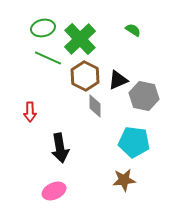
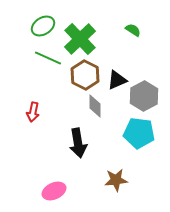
green ellipse: moved 2 px up; rotated 20 degrees counterclockwise
brown hexagon: moved 1 px up
black triangle: moved 1 px left
gray hexagon: rotated 20 degrees clockwise
red arrow: moved 3 px right; rotated 12 degrees clockwise
cyan pentagon: moved 5 px right, 9 px up
black arrow: moved 18 px right, 5 px up
brown star: moved 8 px left
